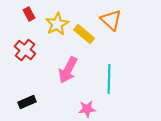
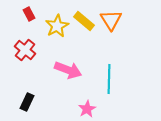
orange triangle: rotated 15 degrees clockwise
yellow star: moved 2 px down
yellow rectangle: moved 13 px up
pink arrow: rotated 96 degrees counterclockwise
black rectangle: rotated 42 degrees counterclockwise
pink star: rotated 24 degrees counterclockwise
